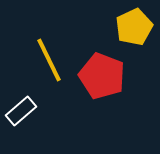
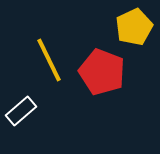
red pentagon: moved 4 px up
